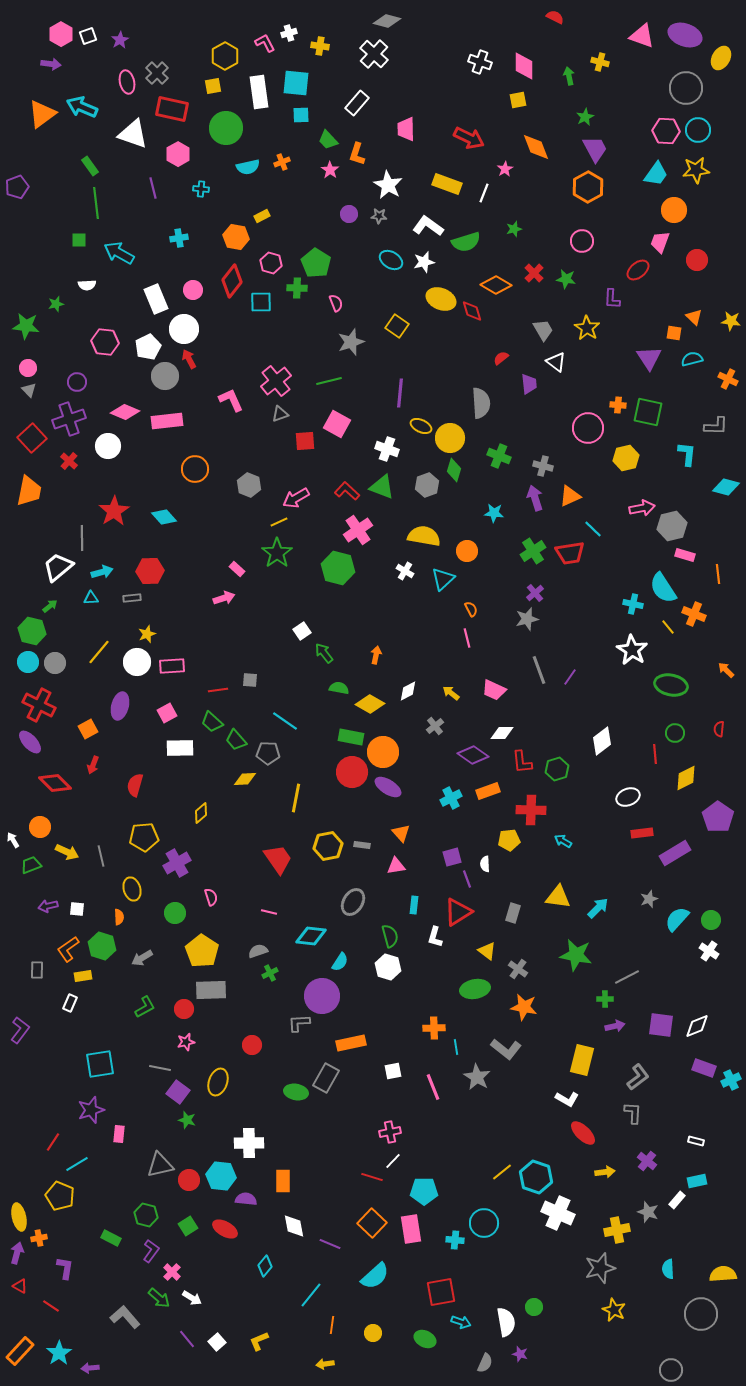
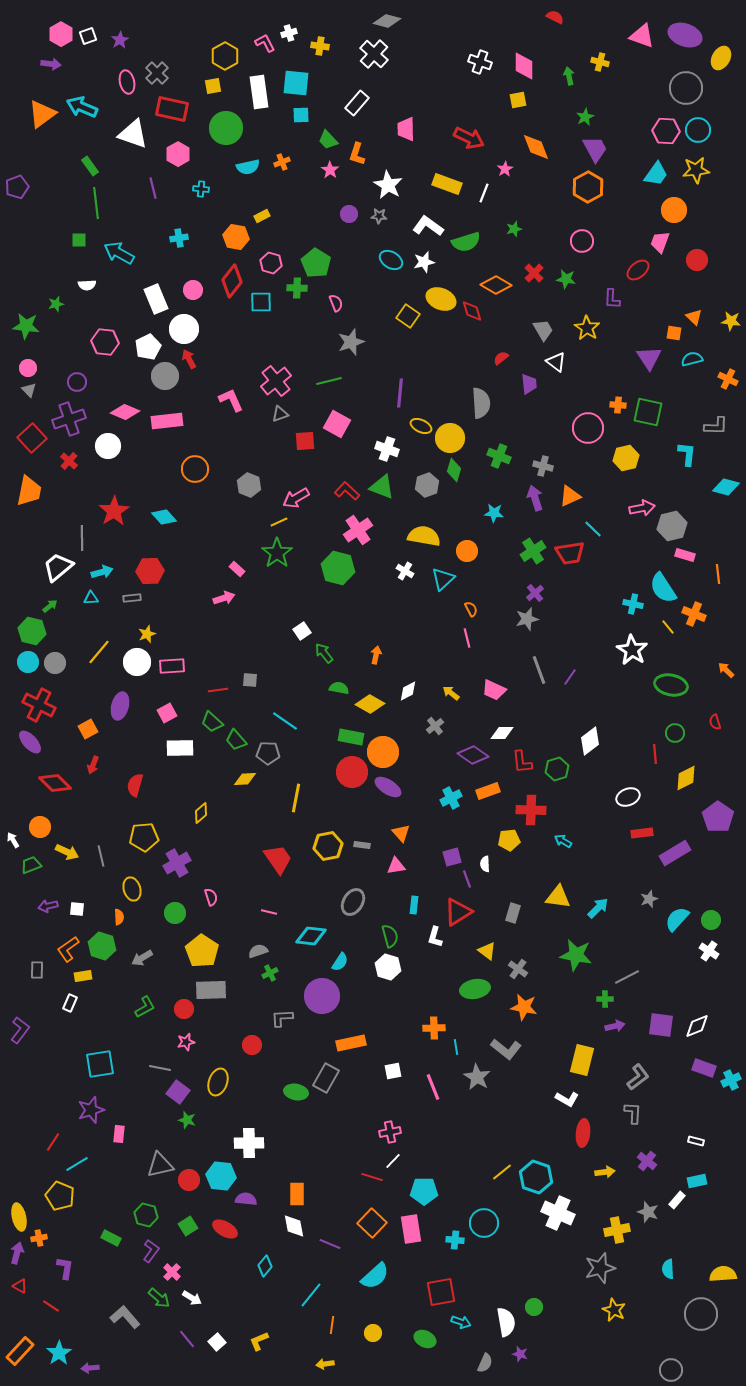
yellow square at (397, 326): moved 11 px right, 10 px up
red semicircle at (719, 729): moved 4 px left, 7 px up; rotated 21 degrees counterclockwise
white diamond at (602, 741): moved 12 px left
gray L-shape at (299, 1023): moved 17 px left, 5 px up
red ellipse at (583, 1133): rotated 52 degrees clockwise
orange rectangle at (283, 1181): moved 14 px right, 13 px down
